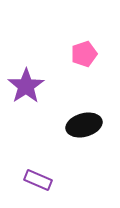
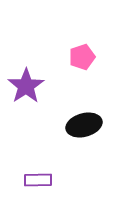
pink pentagon: moved 2 px left, 3 px down
purple rectangle: rotated 24 degrees counterclockwise
